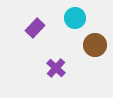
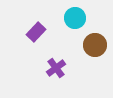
purple rectangle: moved 1 px right, 4 px down
purple cross: rotated 12 degrees clockwise
